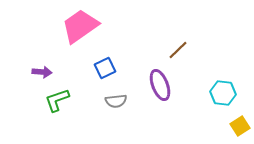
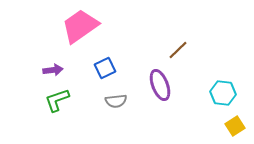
purple arrow: moved 11 px right, 2 px up; rotated 12 degrees counterclockwise
yellow square: moved 5 px left
